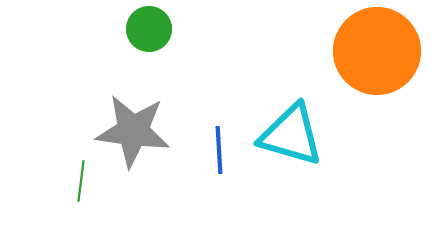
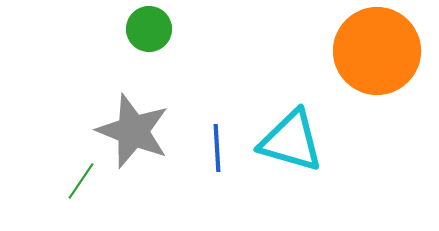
gray star: rotated 14 degrees clockwise
cyan triangle: moved 6 px down
blue line: moved 2 px left, 2 px up
green line: rotated 27 degrees clockwise
